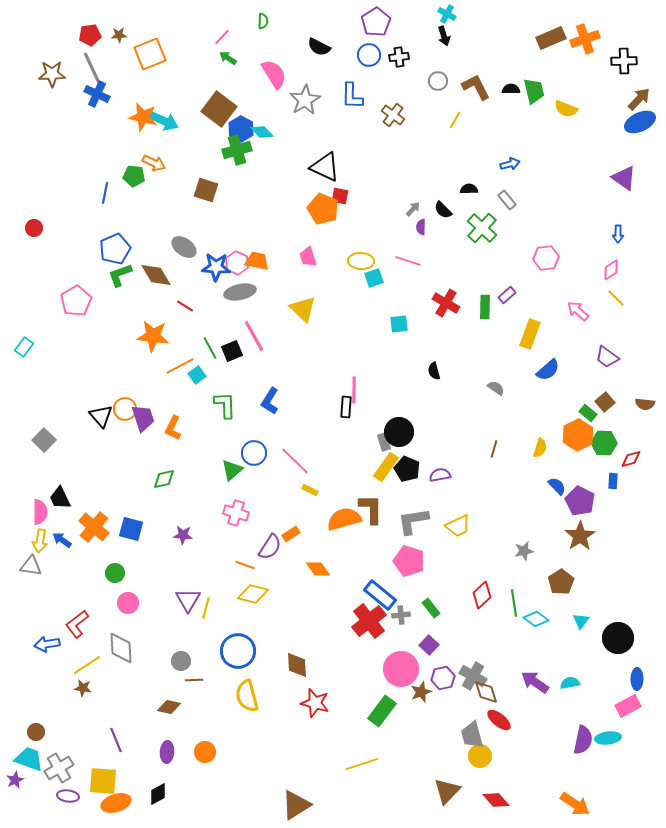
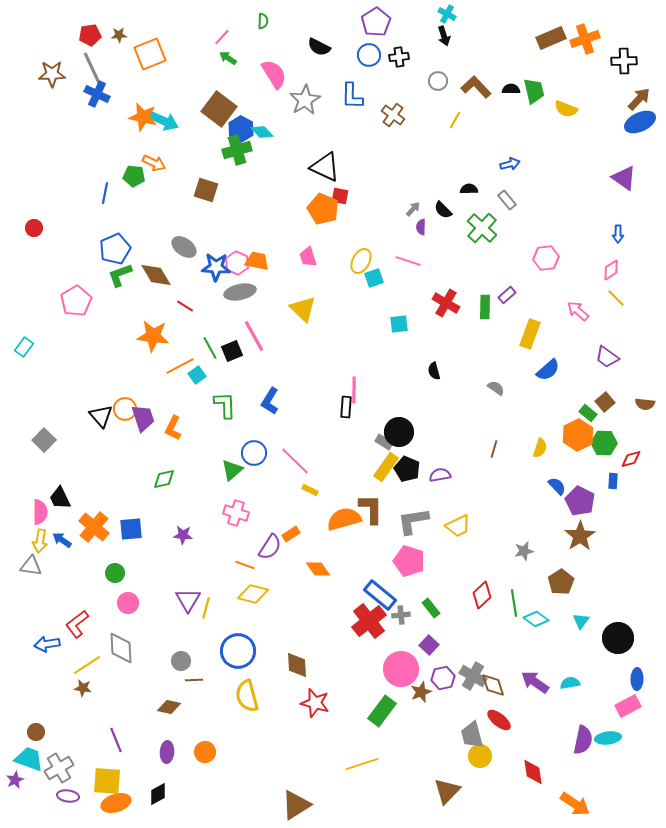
brown L-shape at (476, 87): rotated 16 degrees counterclockwise
yellow ellipse at (361, 261): rotated 65 degrees counterclockwise
gray rectangle at (384, 442): rotated 42 degrees counterclockwise
blue square at (131, 529): rotated 20 degrees counterclockwise
brown diamond at (486, 692): moved 7 px right, 7 px up
yellow square at (103, 781): moved 4 px right
red diamond at (496, 800): moved 37 px right, 28 px up; rotated 32 degrees clockwise
